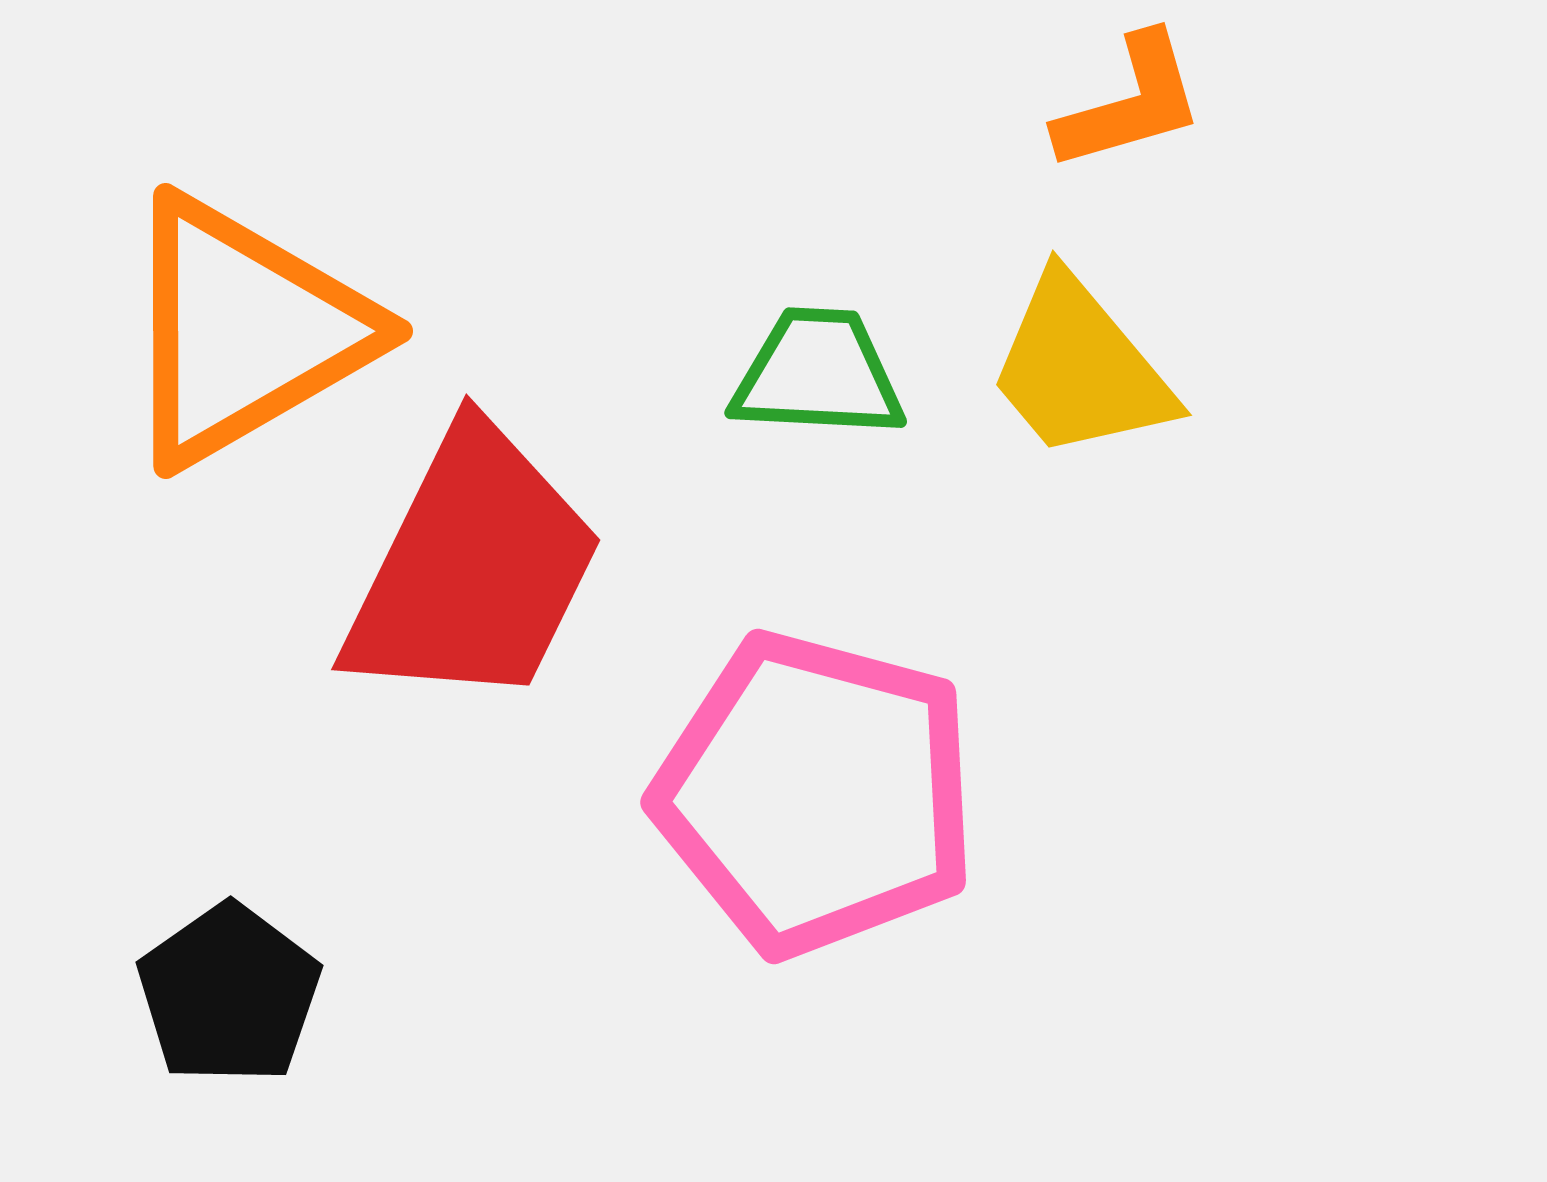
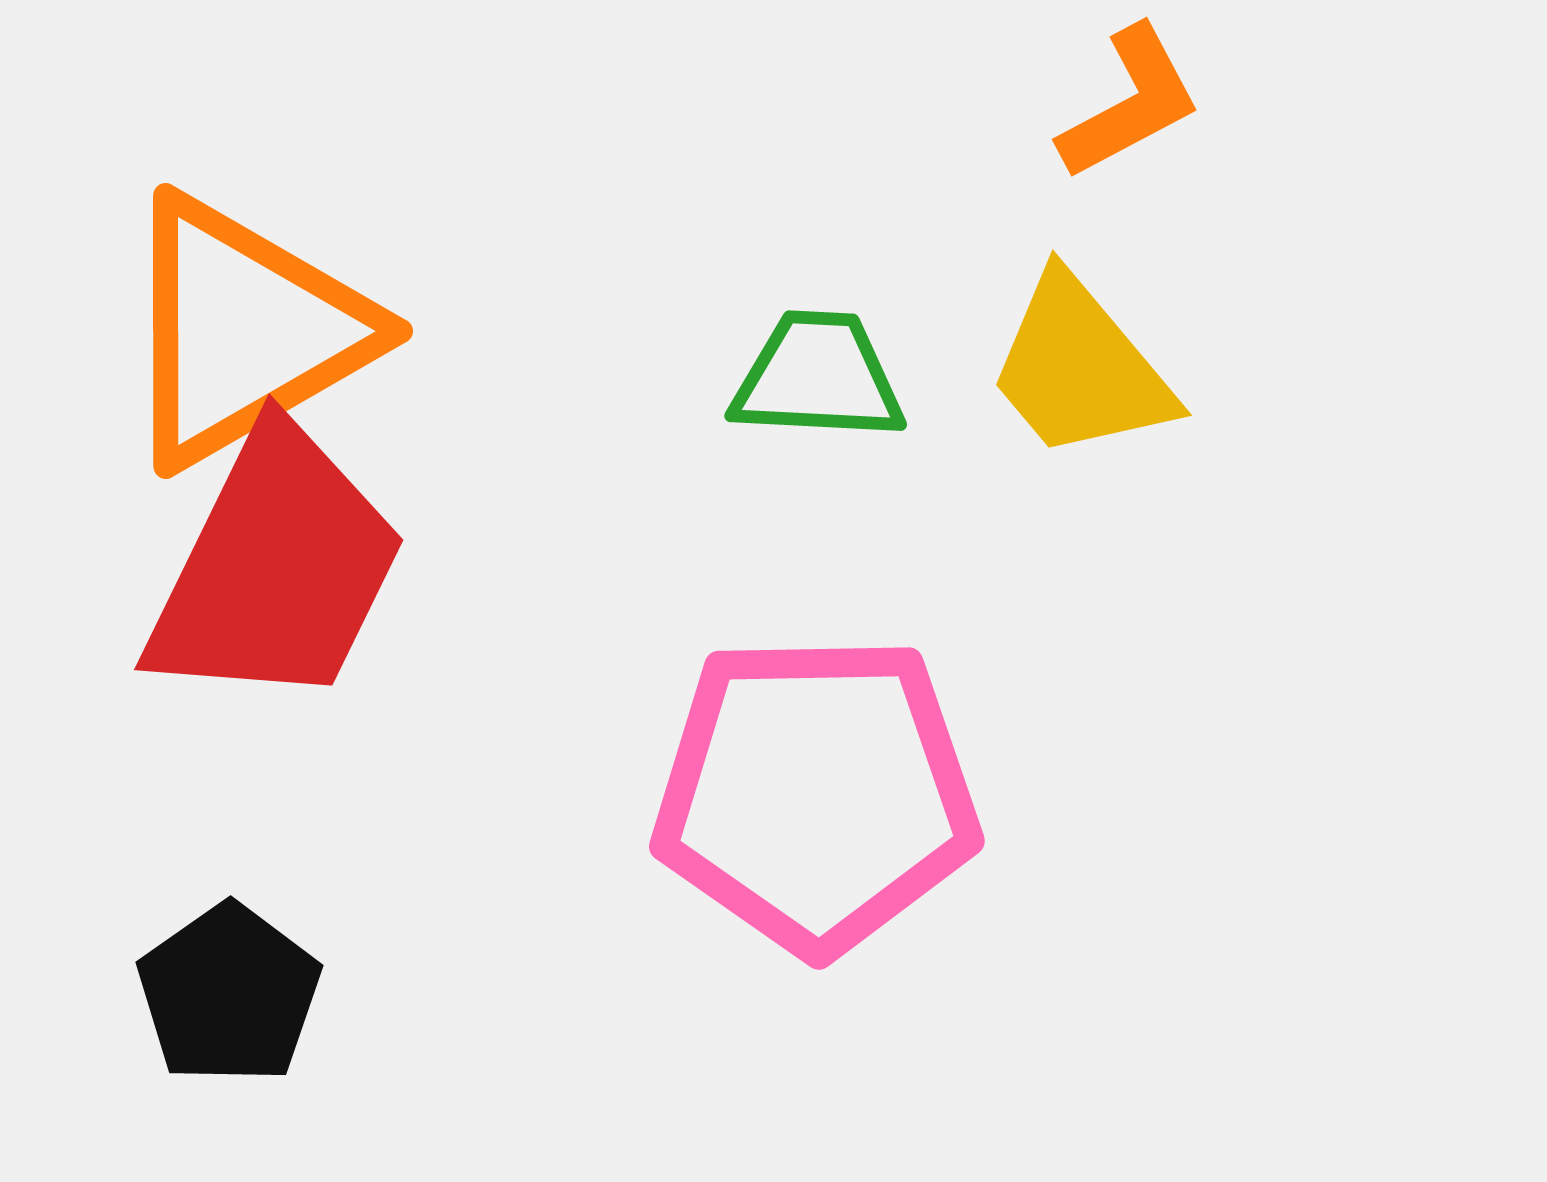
orange L-shape: rotated 12 degrees counterclockwise
green trapezoid: moved 3 px down
red trapezoid: moved 197 px left
pink pentagon: rotated 16 degrees counterclockwise
